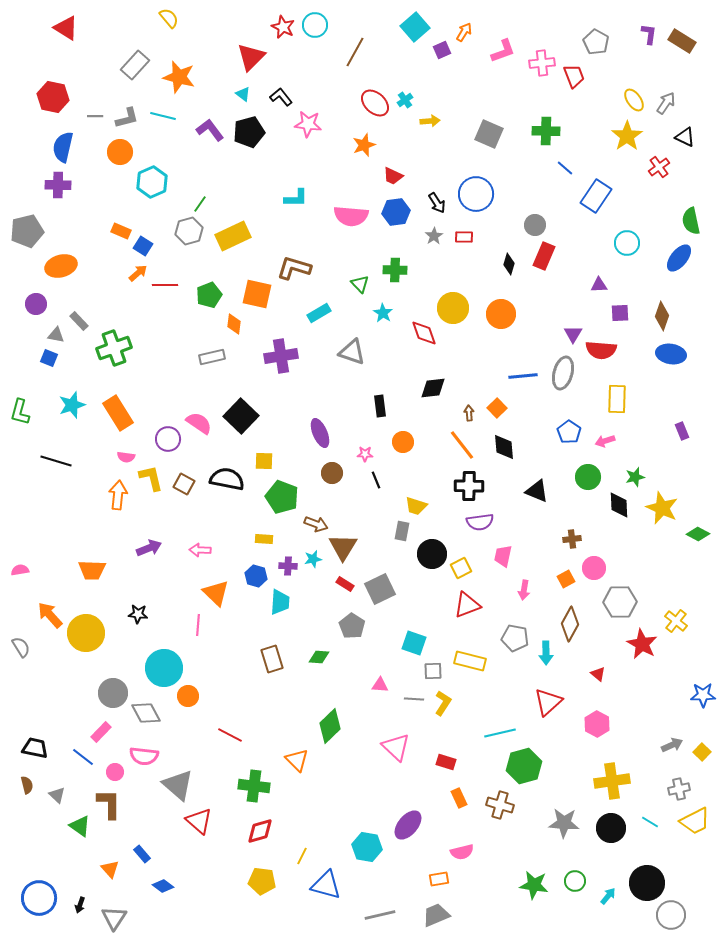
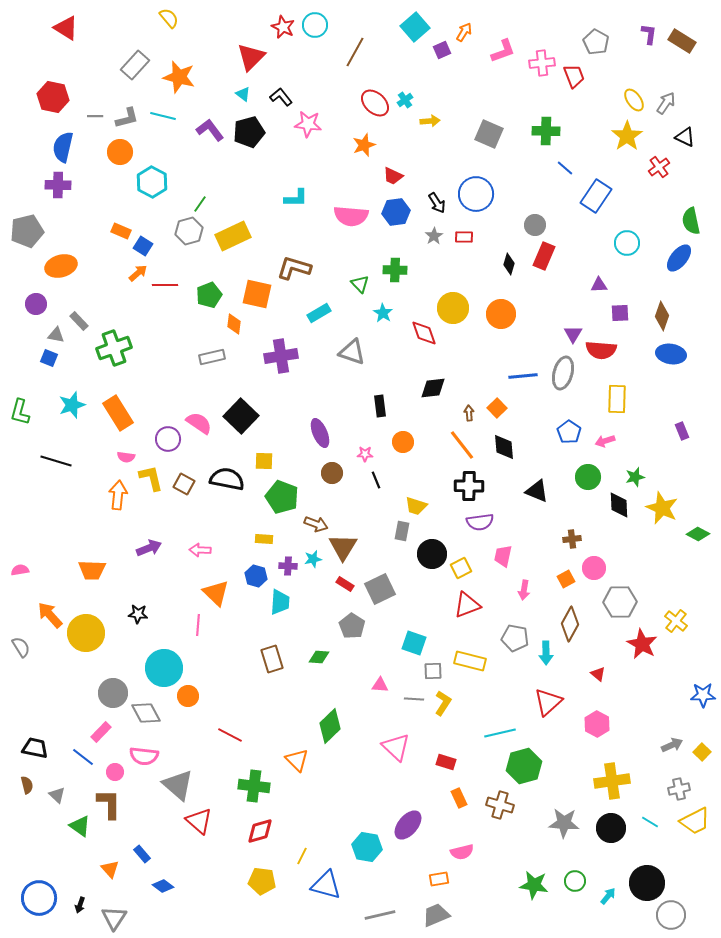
cyan hexagon at (152, 182): rotated 8 degrees counterclockwise
